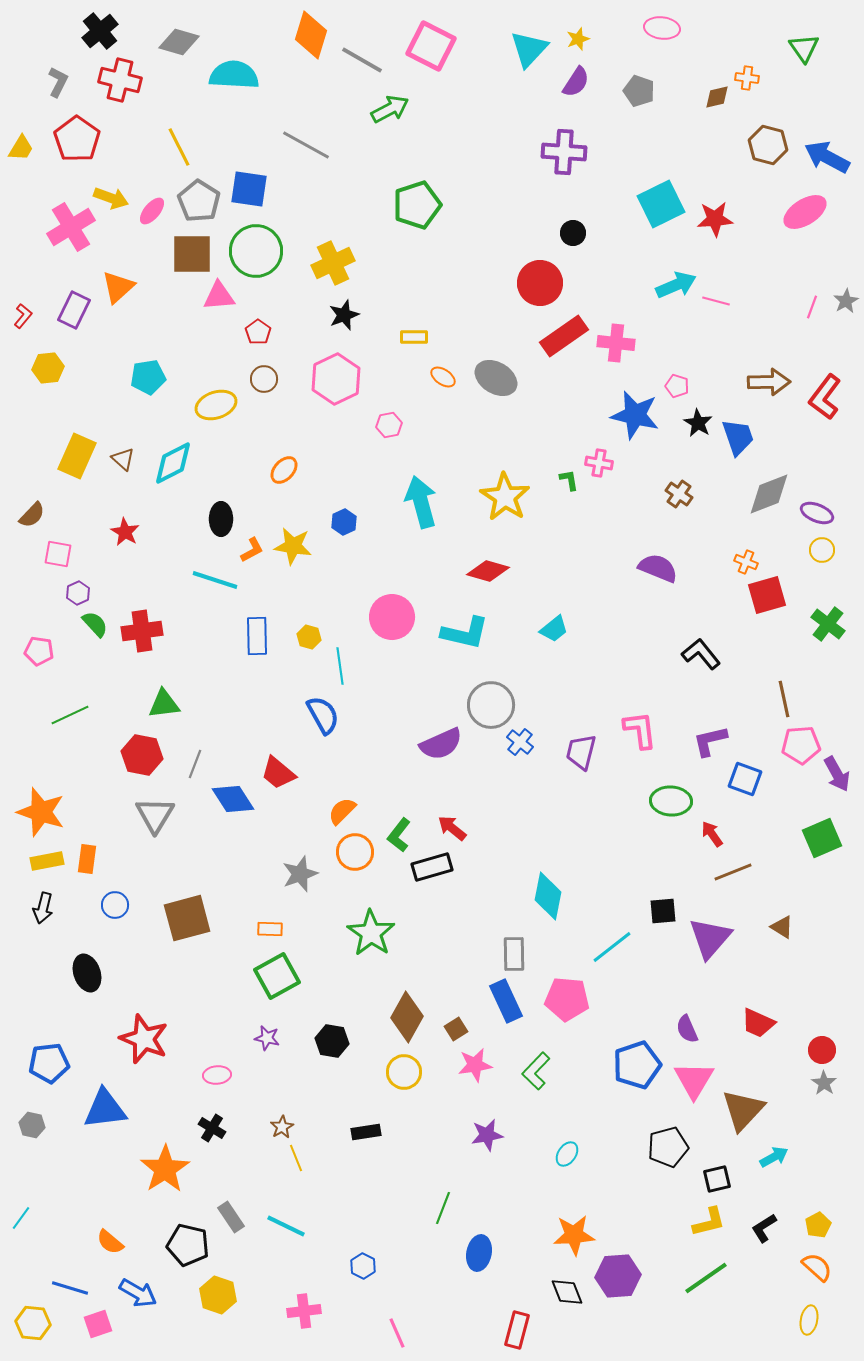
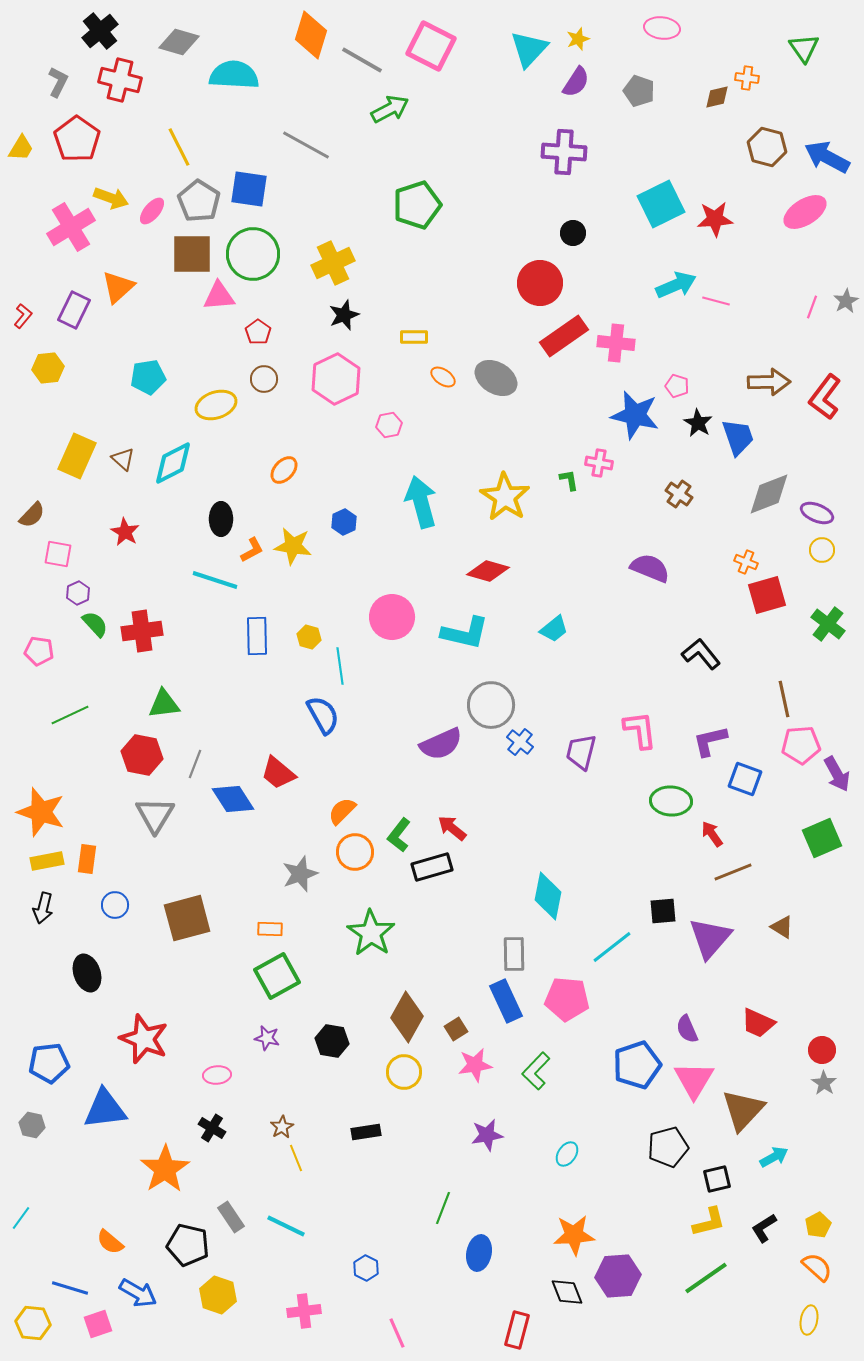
brown hexagon at (768, 145): moved 1 px left, 2 px down
green circle at (256, 251): moved 3 px left, 3 px down
purple semicircle at (658, 568): moved 8 px left
blue hexagon at (363, 1266): moved 3 px right, 2 px down
